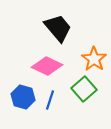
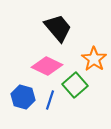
green square: moved 9 px left, 4 px up
